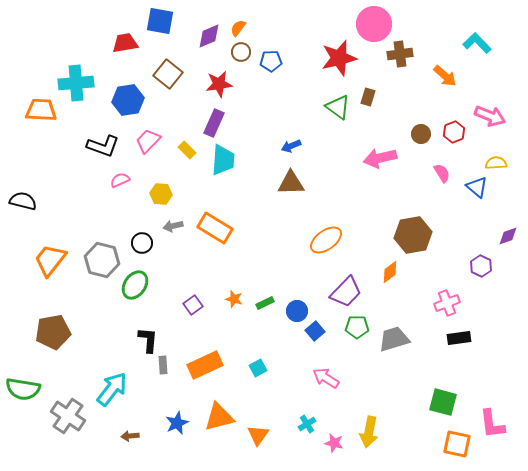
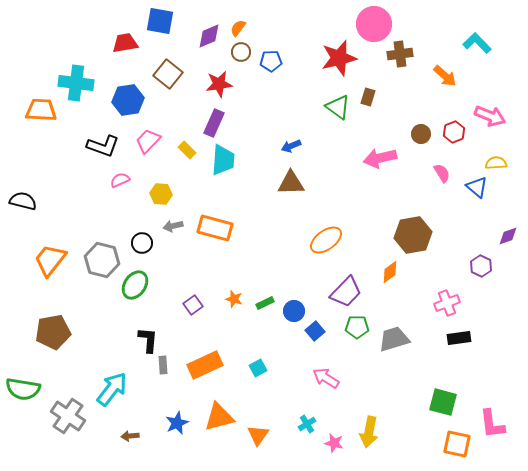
cyan cross at (76, 83): rotated 12 degrees clockwise
orange rectangle at (215, 228): rotated 16 degrees counterclockwise
blue circle at (297, 311): moved 3 px left
